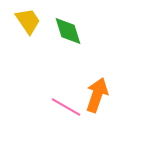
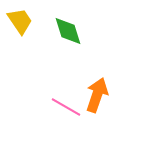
yellow trapezoid: moved 8 px left
